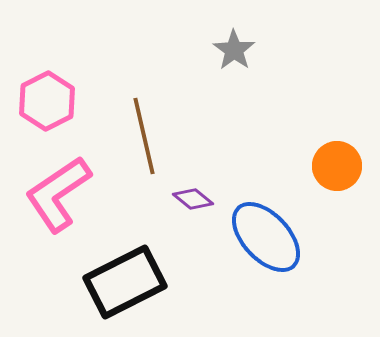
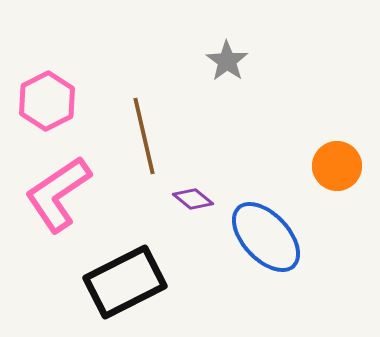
gray star: moved 7 px left, 11 px down
